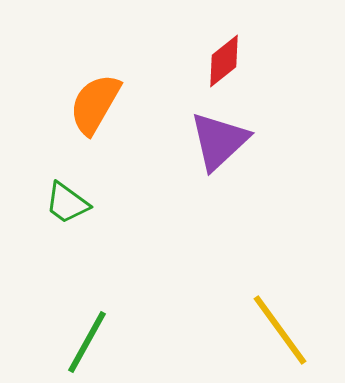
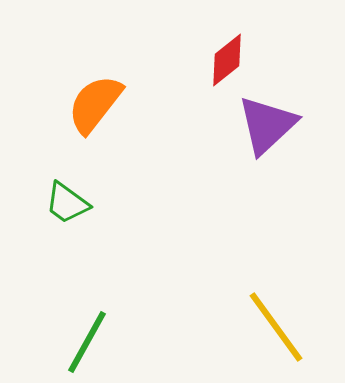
red diamond: moved 3 px right, 1 px up
orange semicircle: rotated 8 degrees clockwise
purple triangle: moved 48 px right, 16 px up
yellow line: moved 4 px left, 3 px up
